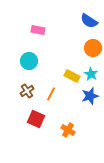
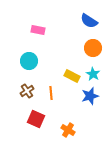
cyan star: moved 2 px right
orange line: moved 1 px up; rotated 32 degrees counterclockwise
